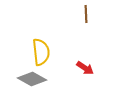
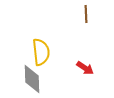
gray diamond: rotated 60 degrees clockwise
